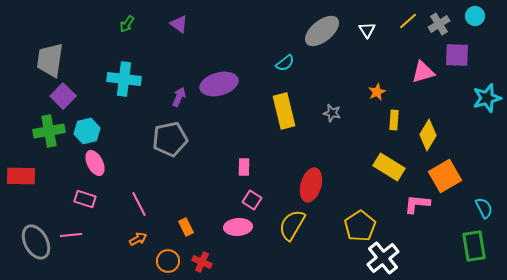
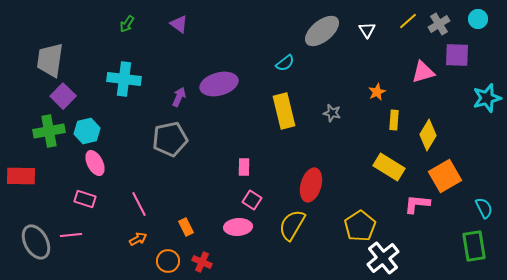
cyan circle at (475, 16): moved 3 px right, 3 px down
